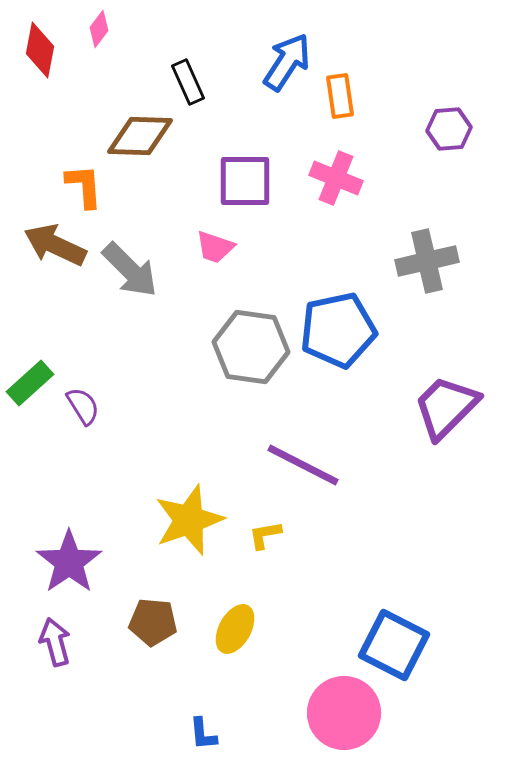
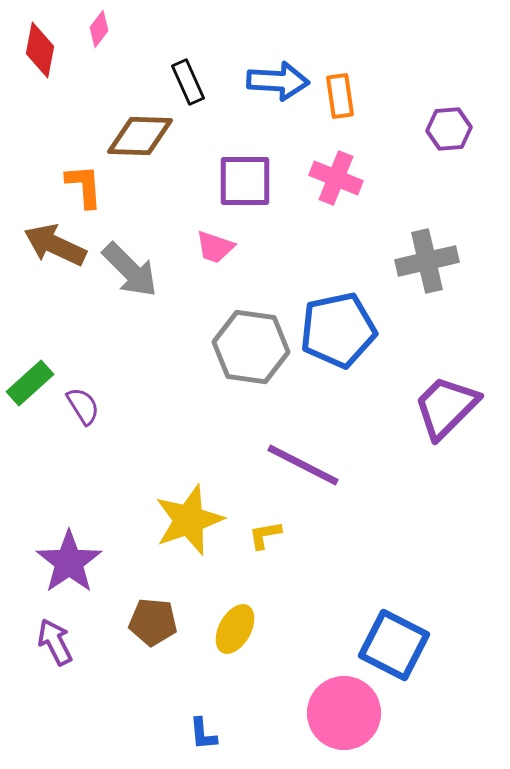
blue arrow: moved 9 px left, 19 px down; rotated 60 degrees clockwise
purple arrow: rotated 12 degrees counterclockwise
